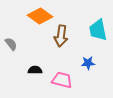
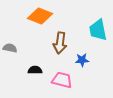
orange diamond: rotated 15 degrees counterclockwise
brown arrow: moved 1 px left, 7 px down
gray semicircle: moved 1 px left, 4 px down; rotated 40 degrees counterclockwise
blue star: moved 6 px left, 3 px up
